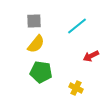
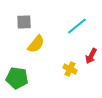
gray square: moved 10 px left, 1 px down
red arrow: rotated 35 degrees counterclockwise
green pentagon: moved 24 px left, 6 px down
yellow cross: moved 6 px left, 19 px up
